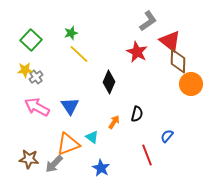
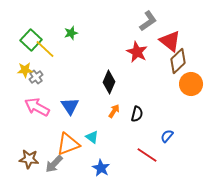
yellow line: moved 34 px left, 5 px up
brown diamond: rotated 45 degrees clockwise
orange arrow: moved 11 px up
red line: rotated 35 degrees counterclockwise
